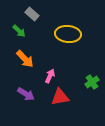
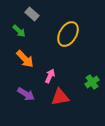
yellow ellipse: rotated 65 degrees counterclockwise
